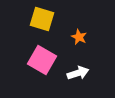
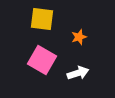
yellow square: rotated 10 degrees counterclockwise
orange star: rotated 28 degrees clockwise
